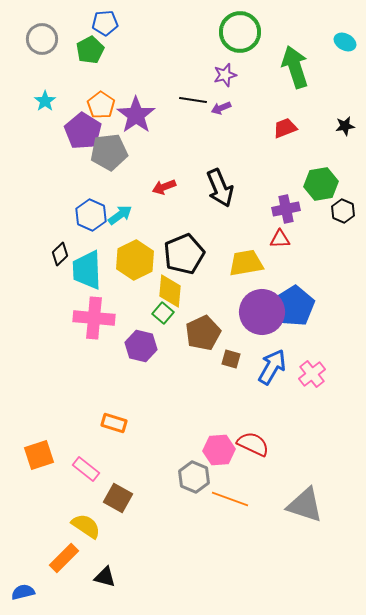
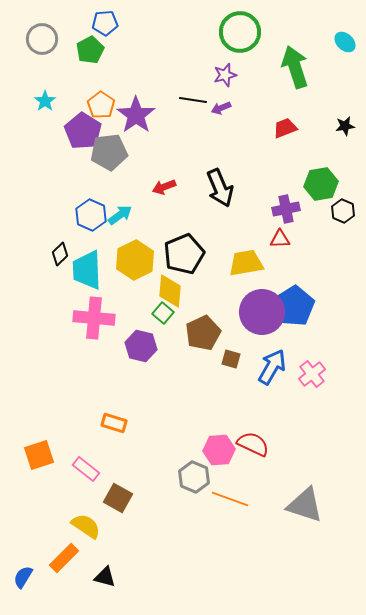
cyan ellipse at (345, 42): rotated 15 degrees clockwise
blue semicircle at (23, 592): moved 15 px up; rotated 45 degrees counterclockwise
